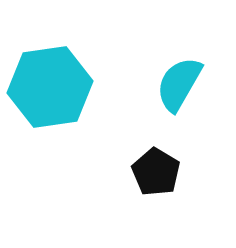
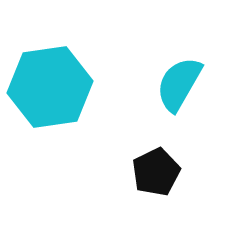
black pentagon: rotated 15 degrees clockwise
